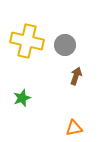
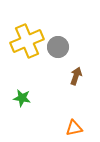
yellow cross: rotated 36 degrees counterclockwise
gray circle: moved 7 px left, 2 px down
green star: rotated 30 degrees clockwise
